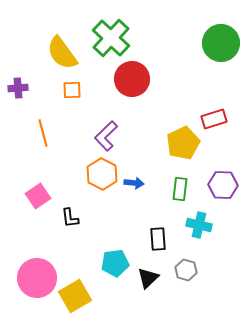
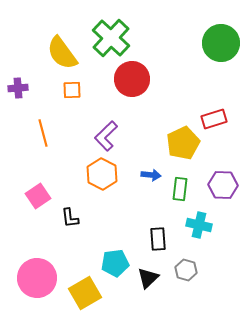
blue arrow: moved 17 px right, 8 px up
yellow square: moved 10 px right, 3 px up
